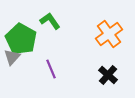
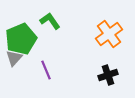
green pentagon: rotated 20 degrees clockwise
gray triangle: moved 2 px right, 1 px down
purple line: moved 5 px left, 1 px down
black cross: rotated 30 degrees clockwise
